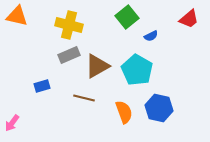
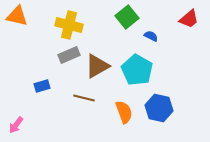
blue semicircle: rotated 128 degrees counterclockwise
pink arrow: moved 4 px right, 2 px down
